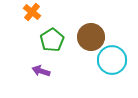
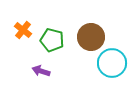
orange cross: moved 9 px left, 18 px down
green pentagon: rotated 25 degrees counterclockwise
cyan circle: moved 3 px down
